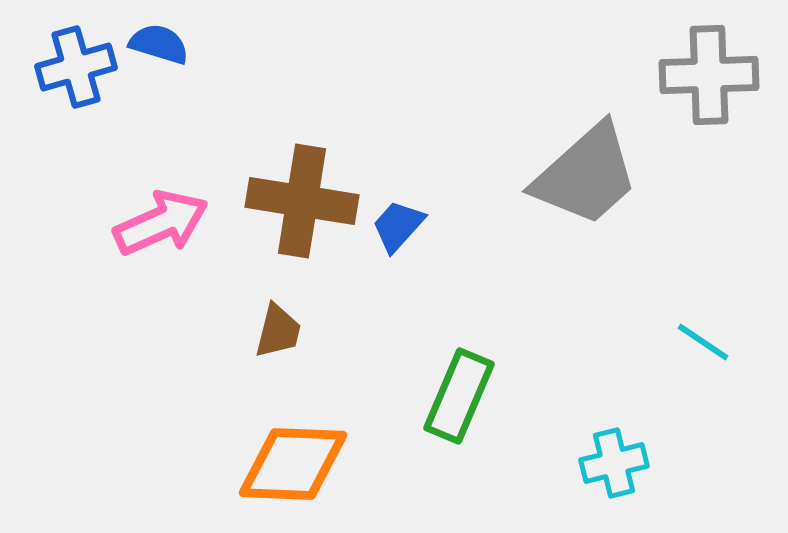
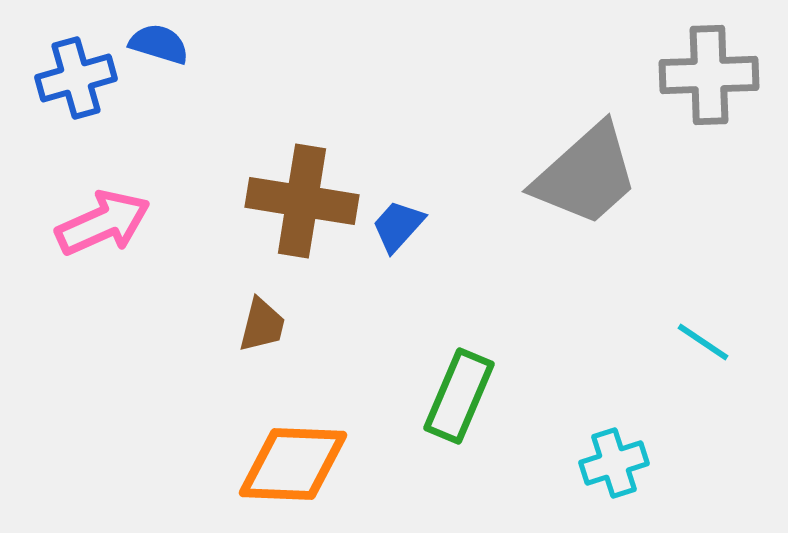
blue cross: moved 11 px down
pink arrow: moved 58 px left
brown trapezoid: moved 16 px left, 6 px up
cyan cross: rotated 4 degrees counterclockwise
